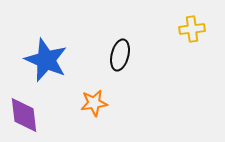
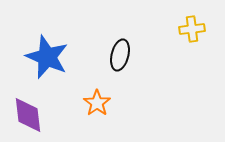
blue star: moved 1 px right, 3 px up
orange star: moved 3 px right; rotated 28 degrees counterclockwise
purple diamond: moved 4 px right
